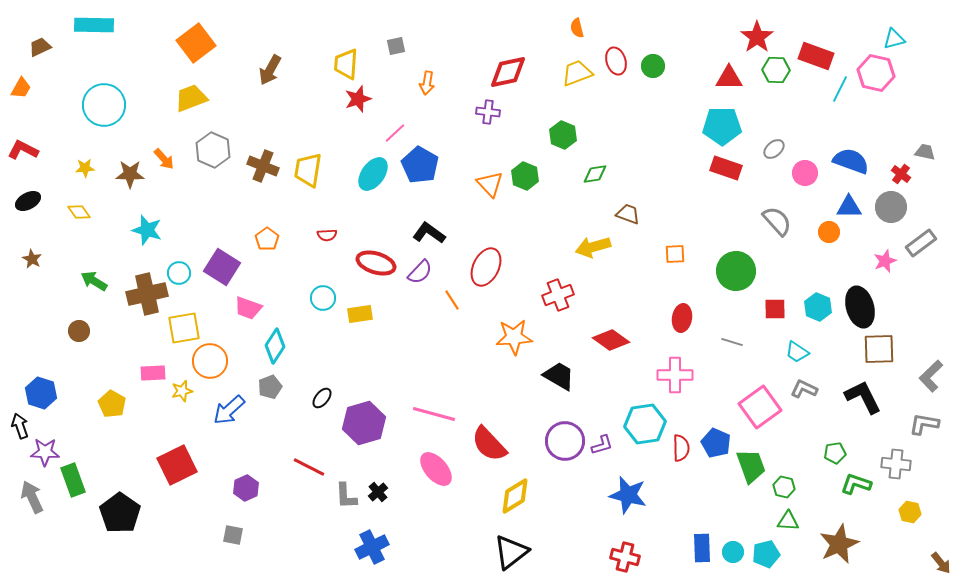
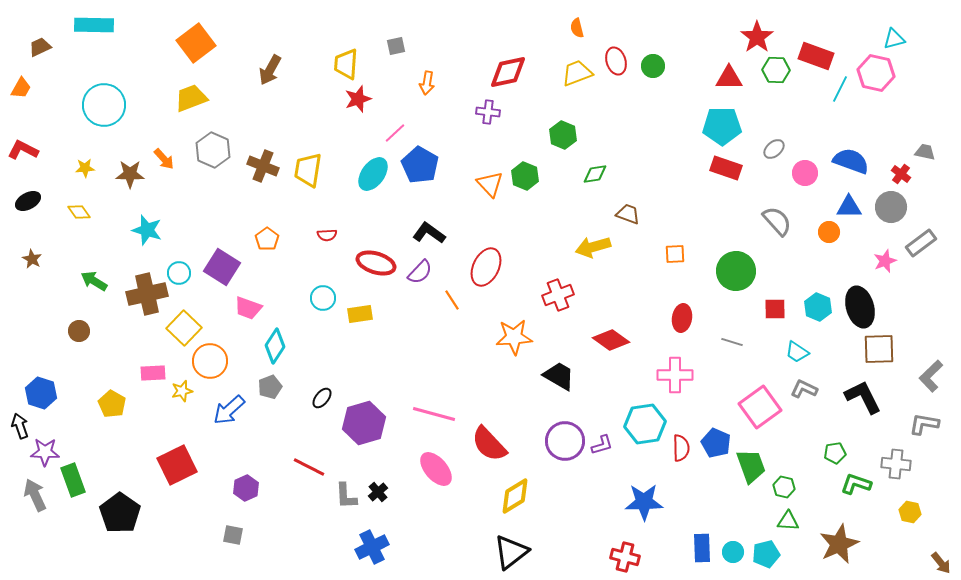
yellow square at (184, 328): rotated 36 degrees counterclockwise
blue star at (628, 495): moved 16 px right, 7 px down; rotated 15 degrees counterclockwise
gray arrow at (32, 497): moved 3 px right, 2 px up
